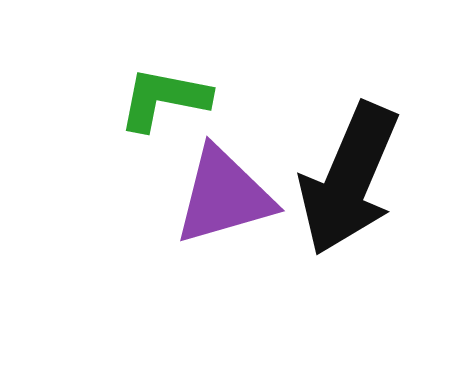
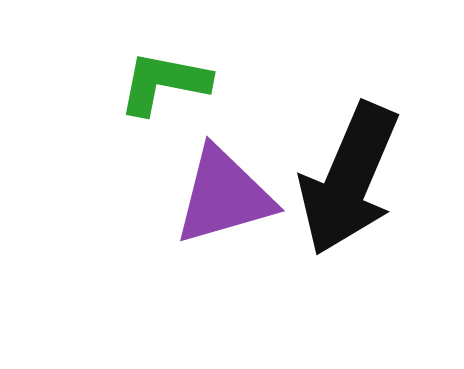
green L-shape: moved 16 px up
